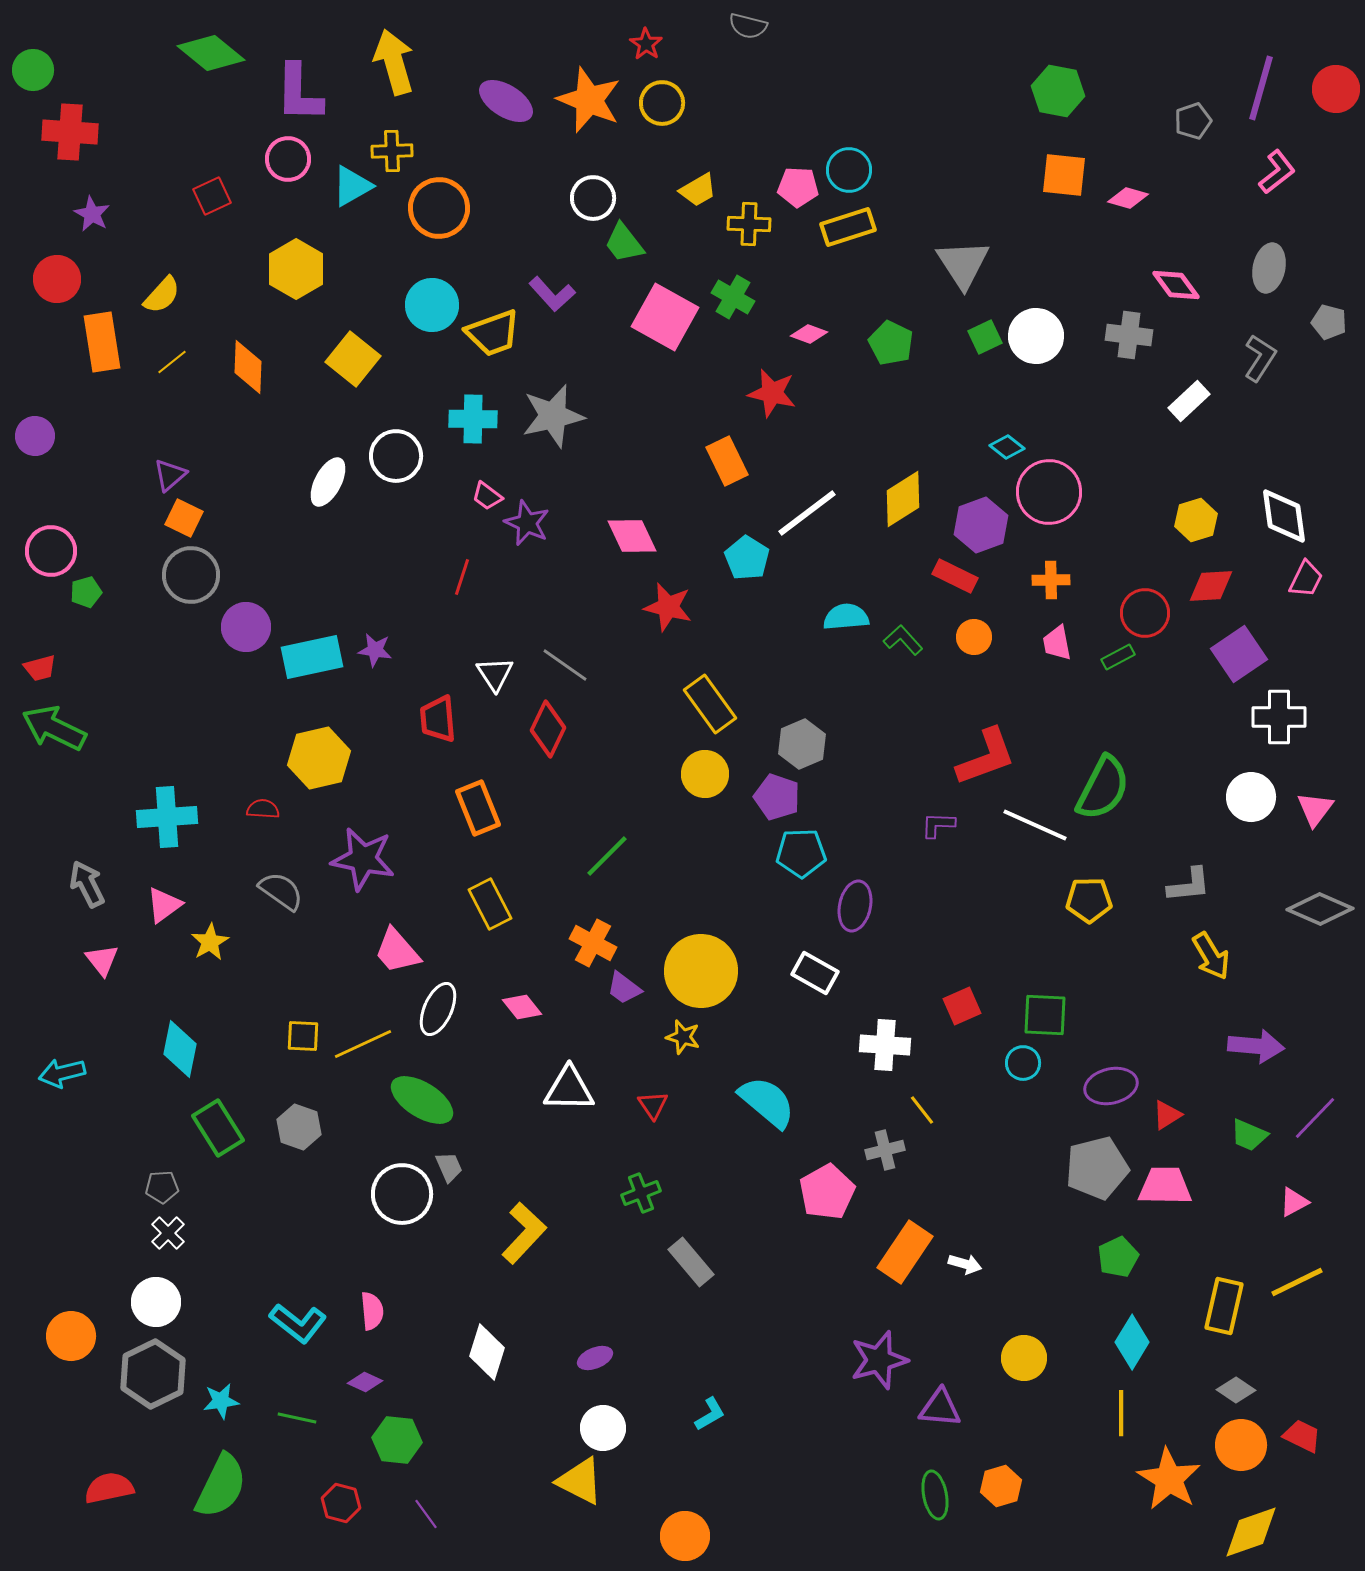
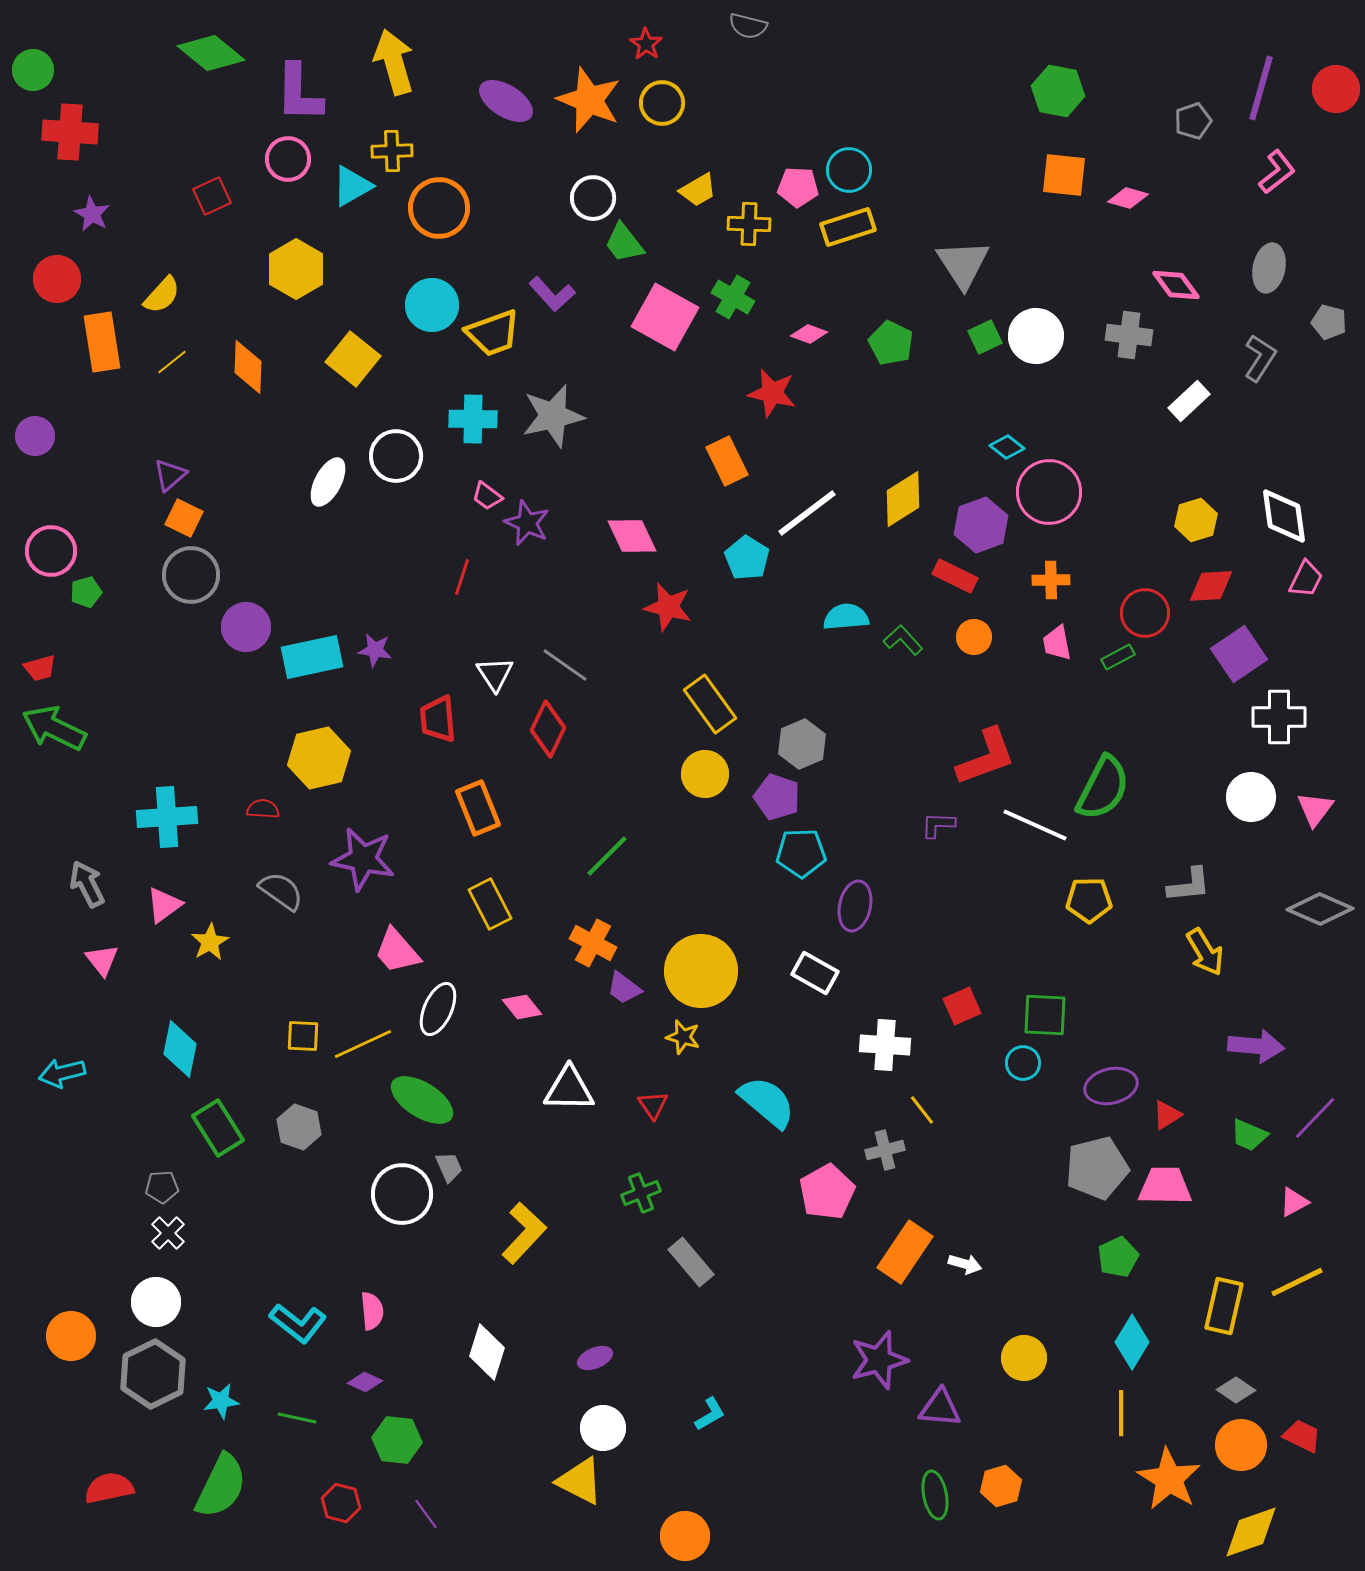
yellow arrow at (1211, 956): moved 6 px left, 4 px up
